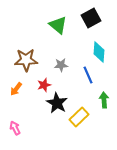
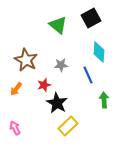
brown star: rotated 30 degrees clockwise
yellow rectangle: moved 11 px left, 9 px down
